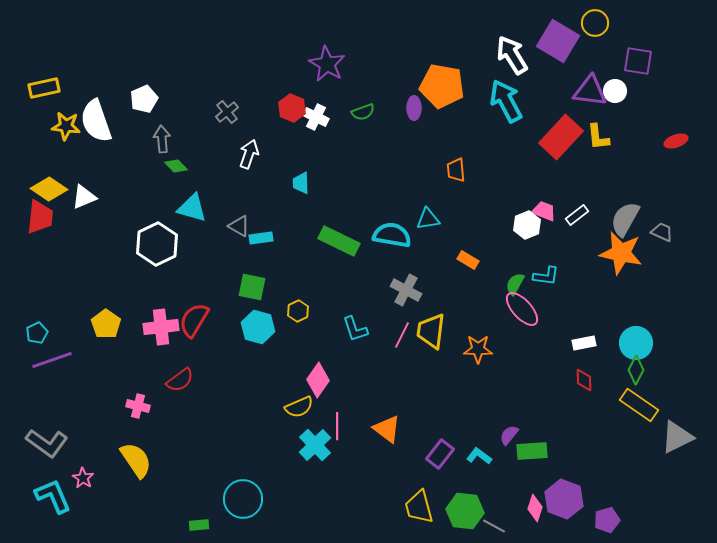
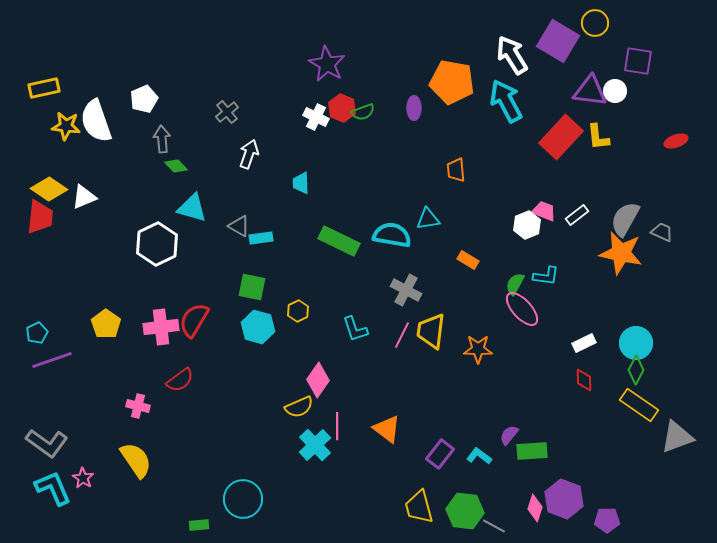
orange pentagon at (442, 86): moved 10 px right, 4 px up
red hexagon at (292, 108): moved 50 px right
white rectangle at (584, 343): rotated 15 degrees counterclockwise
gray triangle at (677, 437): rotated 6 degrees clockwise
cyan L-shape at (53, 496): moved 8 px up
purple pentagon at (607, 520): rotated 15 degrees clockwise
